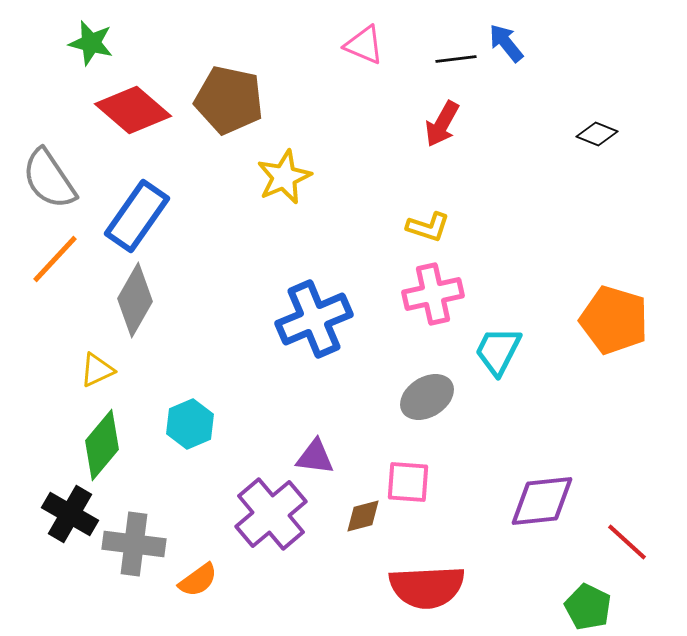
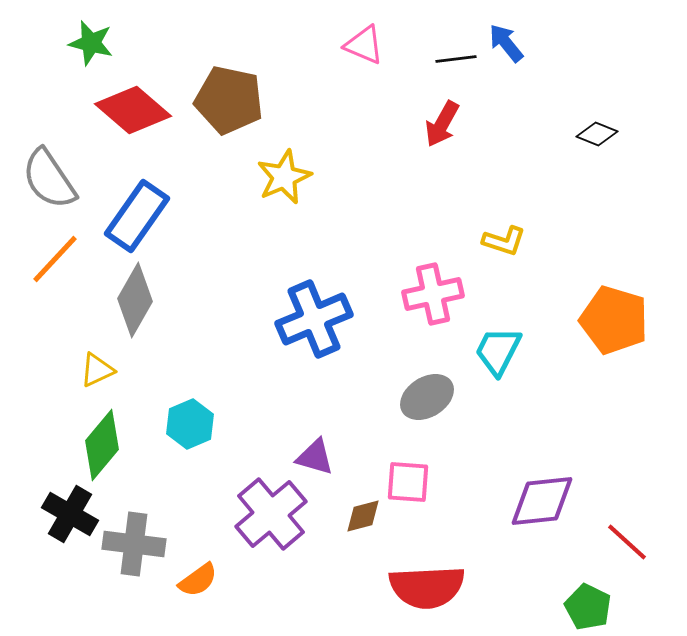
yellow L-shape: moved 76 px right, 14 px down
purple triangle: rotated 9 degrees clockwise
